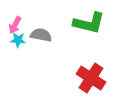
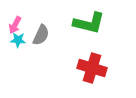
gray semicircle: rotated 105 degrees clockwise
red cross: moved 1 px right, 10 px up; rotated 16 degrees counterclockwise
